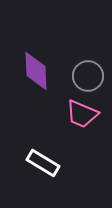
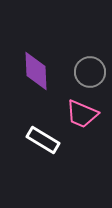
gray circle: moved 2 px right, 4 px up
white rectangle: moved 23 px up
